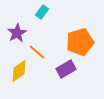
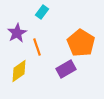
orange pentagon: moved 1 px right, 1 px down; rotated 24 degrees counterclockwise
orange line: moved 5 px up; rotated 30 degrees clockwise
